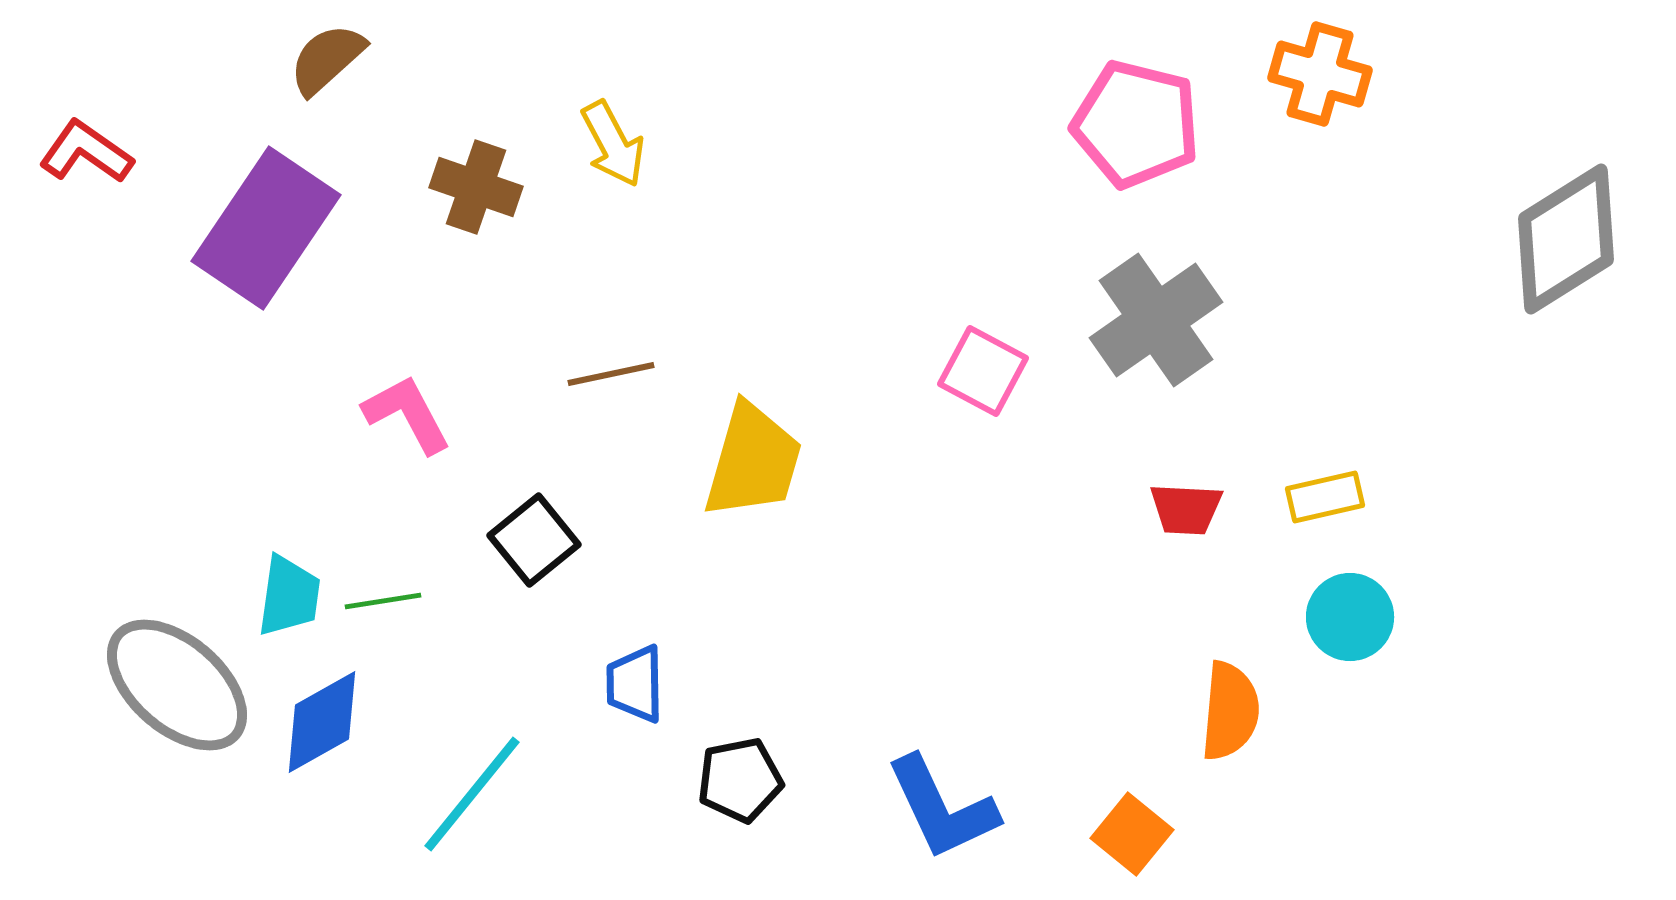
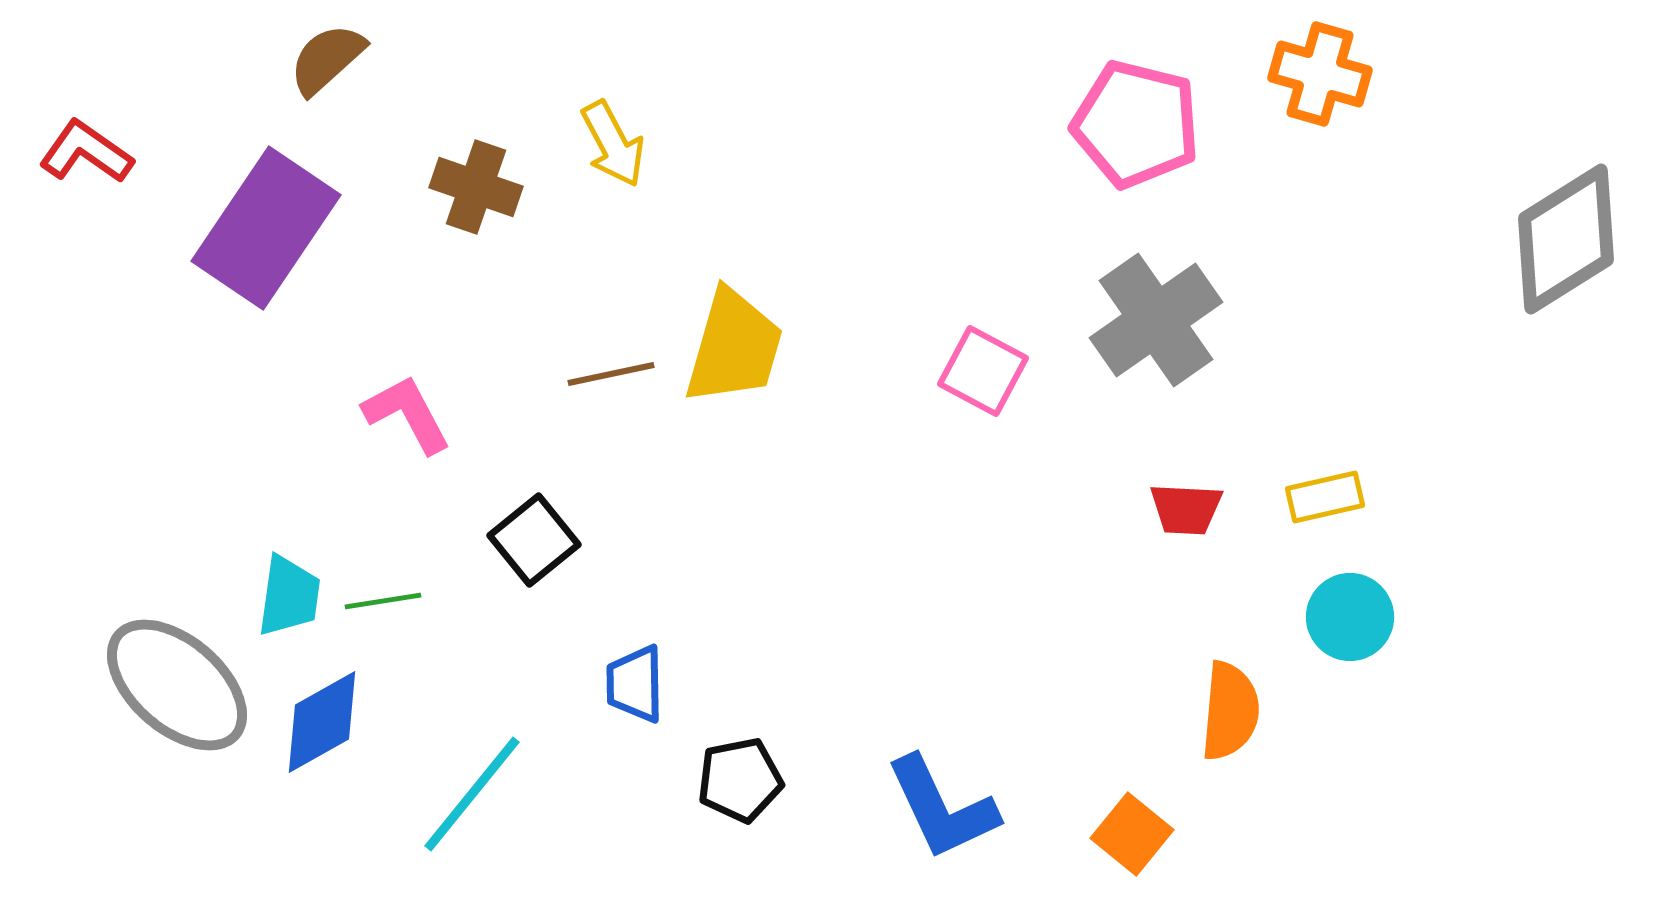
yellow trapezoid: moved 19 px left, 114 px up
